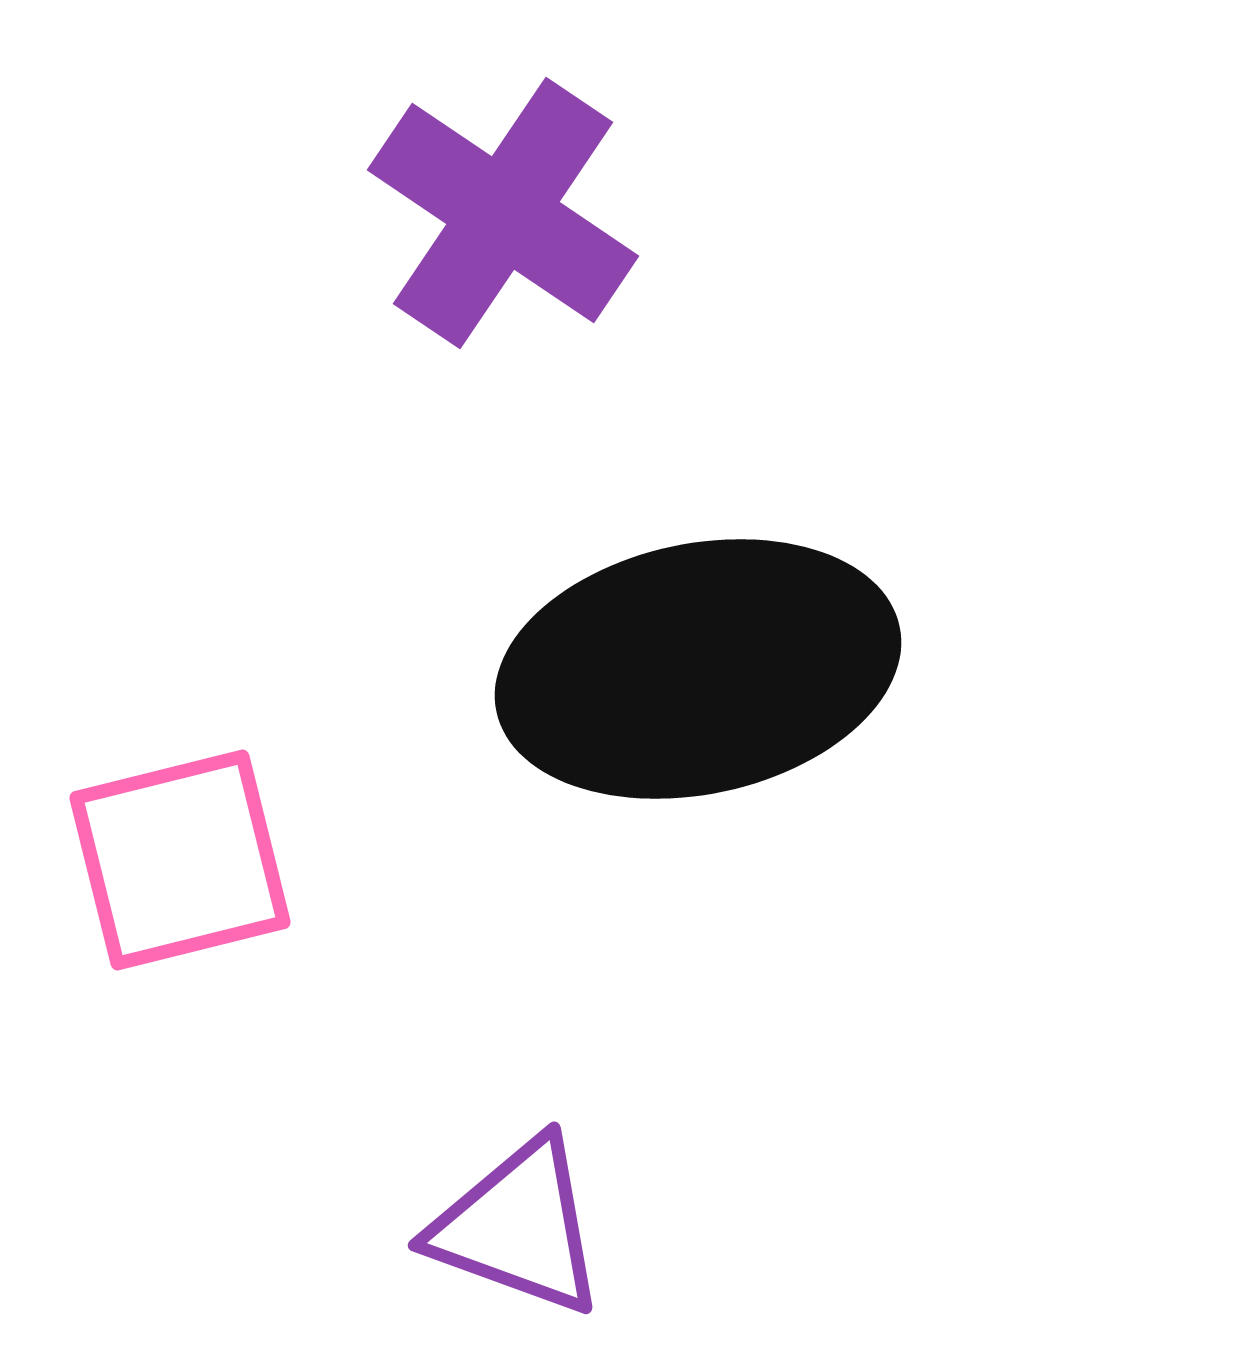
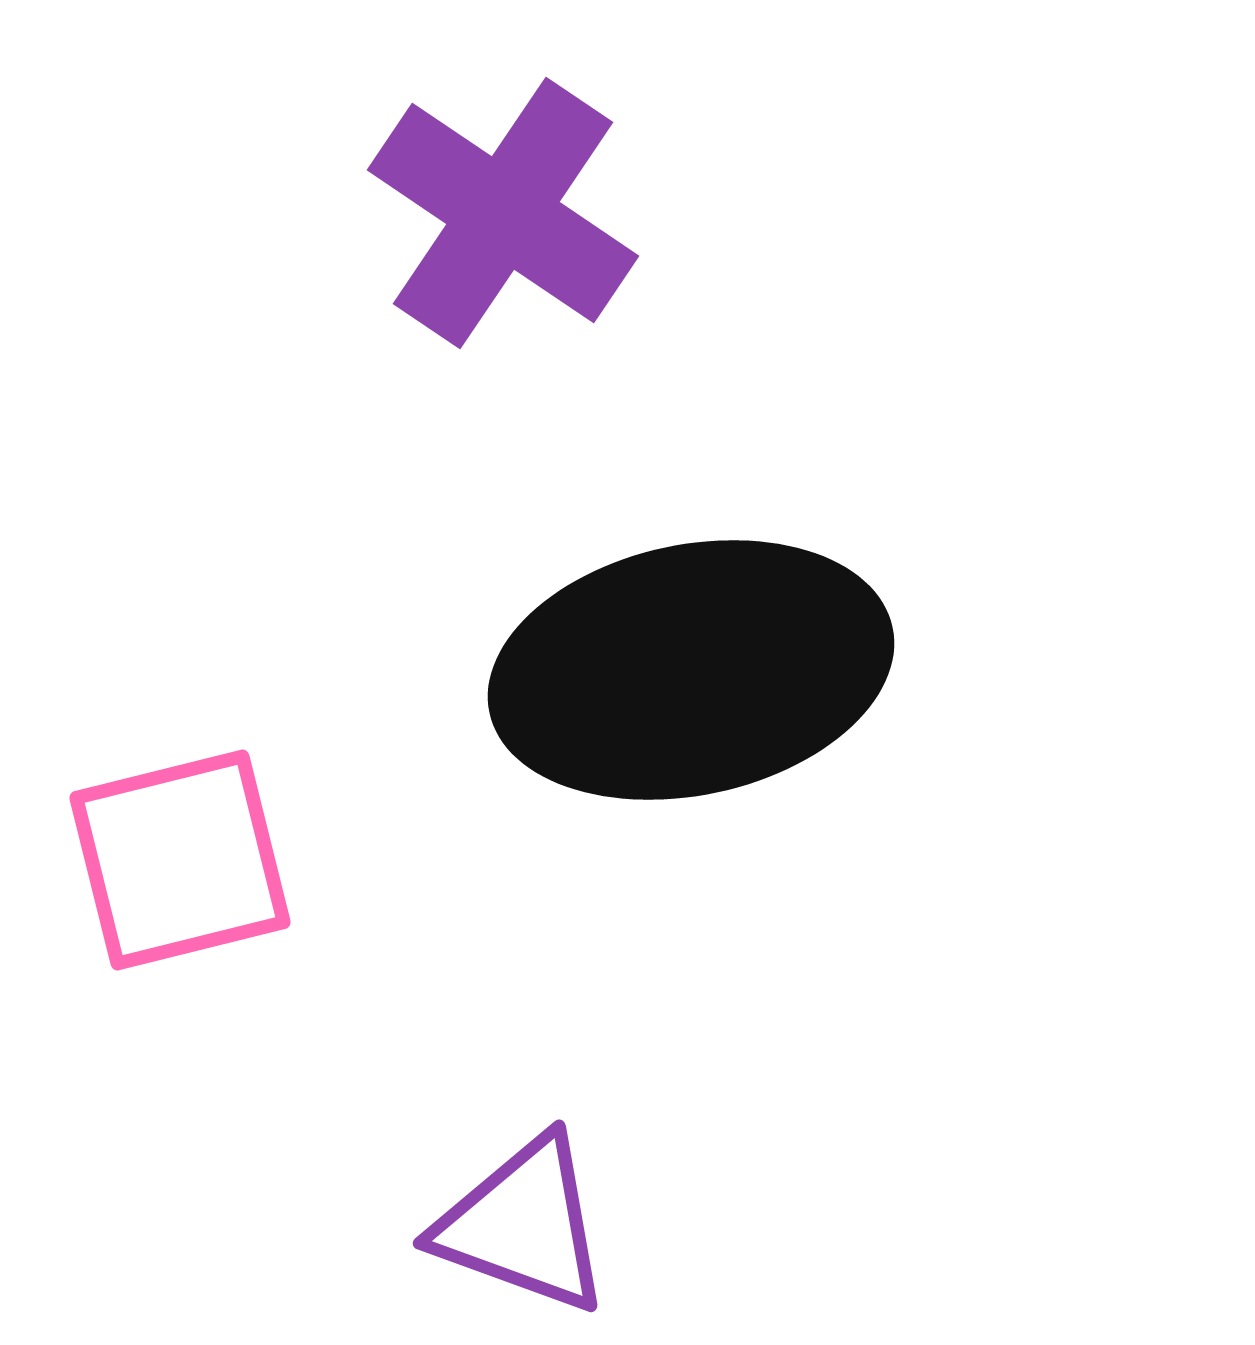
black ellipse: moved 7 px left, 1 px down
purple triangle: moved 5 px right, 2 px up
